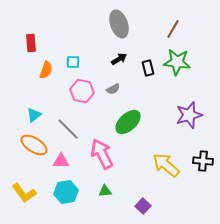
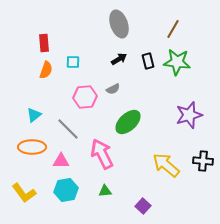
red rectangle: moved 13 px right
black rectangle: moved 7 px up
pink hexagon: moved 3 px right, 6 px down; rotated 15 degrees counterclockwise
orange ellipse: moved 2 px left, 2 px down; rotated 32 degrees counterclockwise
cyan hexagon: moved 2 px up
